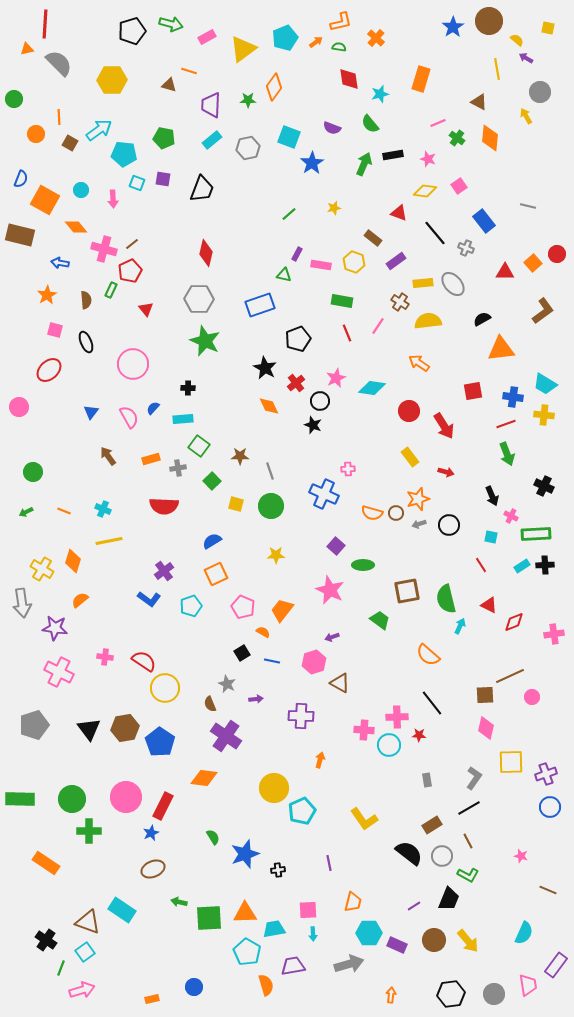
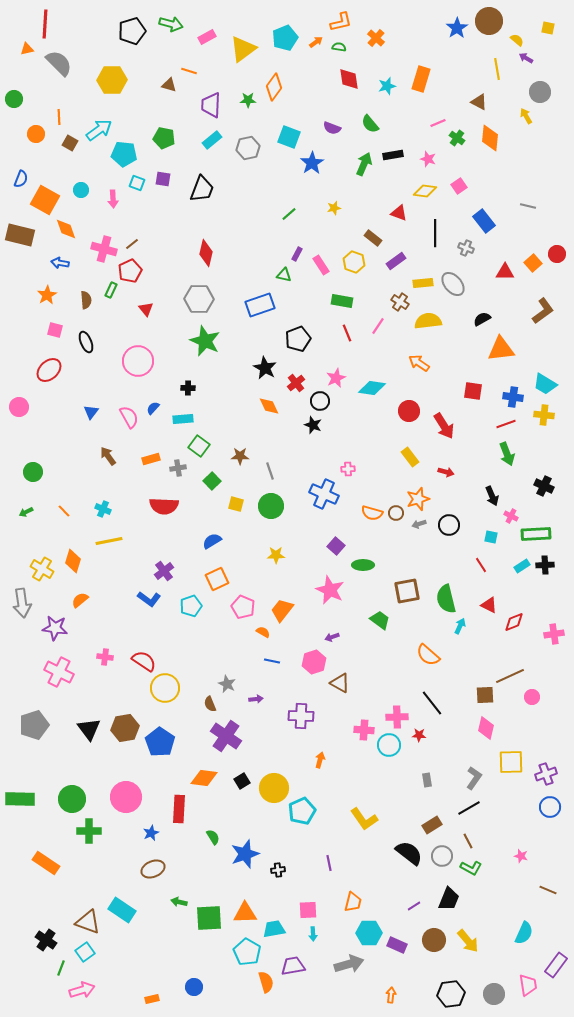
blue star at (453, 27): moved 4 px right, 1 px down
cyan star at (380, 94): moved 7 px right, 8 px up
orange diamond at (76, 227): moved 10 px left, 2 px down; rotated 20 degrees clockwise
black line at (435, 233): rotated 40 degrees clockwise
pink rectangle at (321, 265): rotated 48 degrees clockwise
pink circle at (133, 364): moved 5 px right, 3 px up
red square at (473, 391): rotated 18 degrees clockwise
orange line at (64, 511): rotated 24 degrees clockwise
orange square at (216, 574): moved 1 px right, 5 px down
black square at (242, 653): moved 128 px down
red rectangle at (163, 806): moved 16 px right, 3 px down; rotated 24 degrees counterclockwise
green L-shape at (468, 875): moved 3 px right, 7 px up
orange semicircle at (266, 985): moved 3 px up
